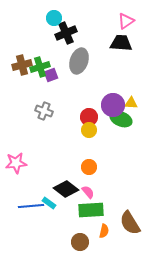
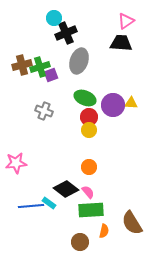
green ellipse: moved 36 px left, 21 px up
brown semicircle: moved 2 px right
